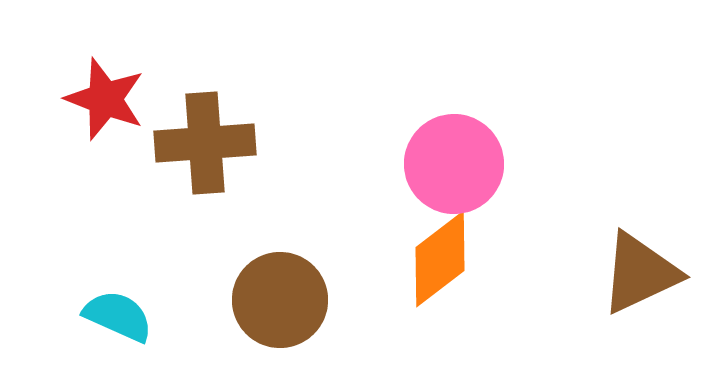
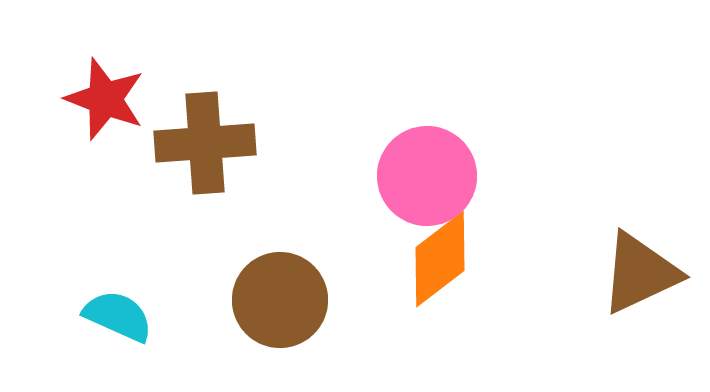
pink circle: moved 27 px left, 12 px down
